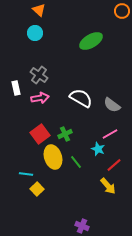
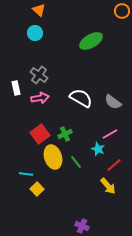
gray semicircle: moved 1 px right, 3 px up
